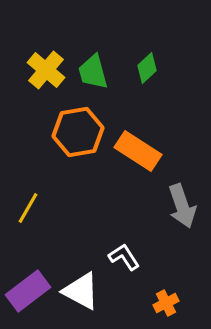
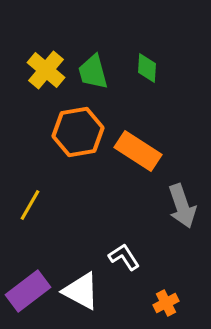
green diamond: rotated 44 degrees counterclockwise
yellow line: moved 2 px right, 3 px up
